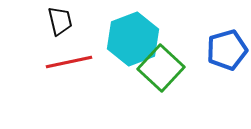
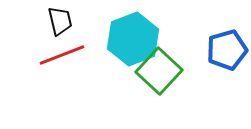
red line: moved 7 px left, 7 px up; rotated 9 degrees counterclockwise
green square: moved 2 px left, 3 px down
